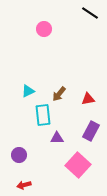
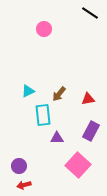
purple circle: moved 11 px down
